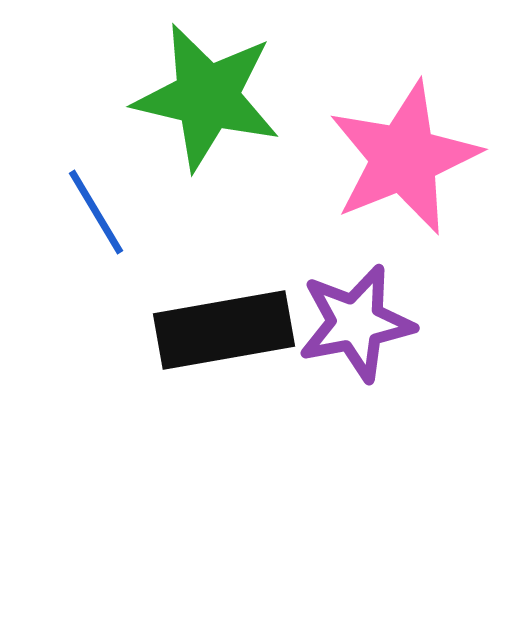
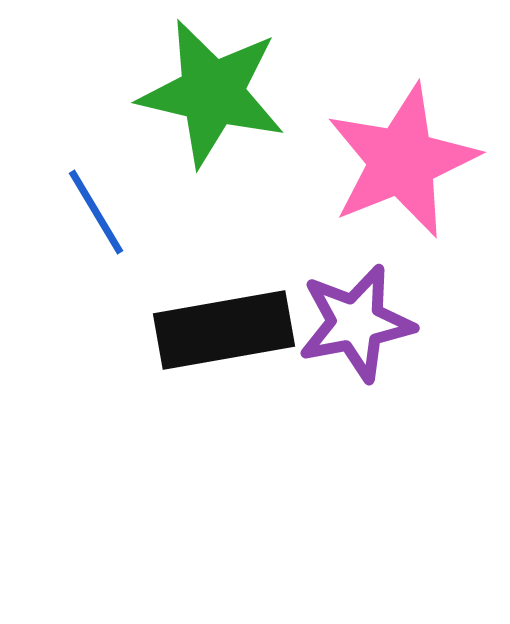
green star: moved 5 px right, 4 px up
pink star: moved 2 px left, 3 px down
